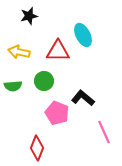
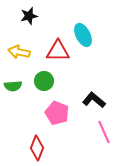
black L-shape: moved 11 px right, 2 px down
